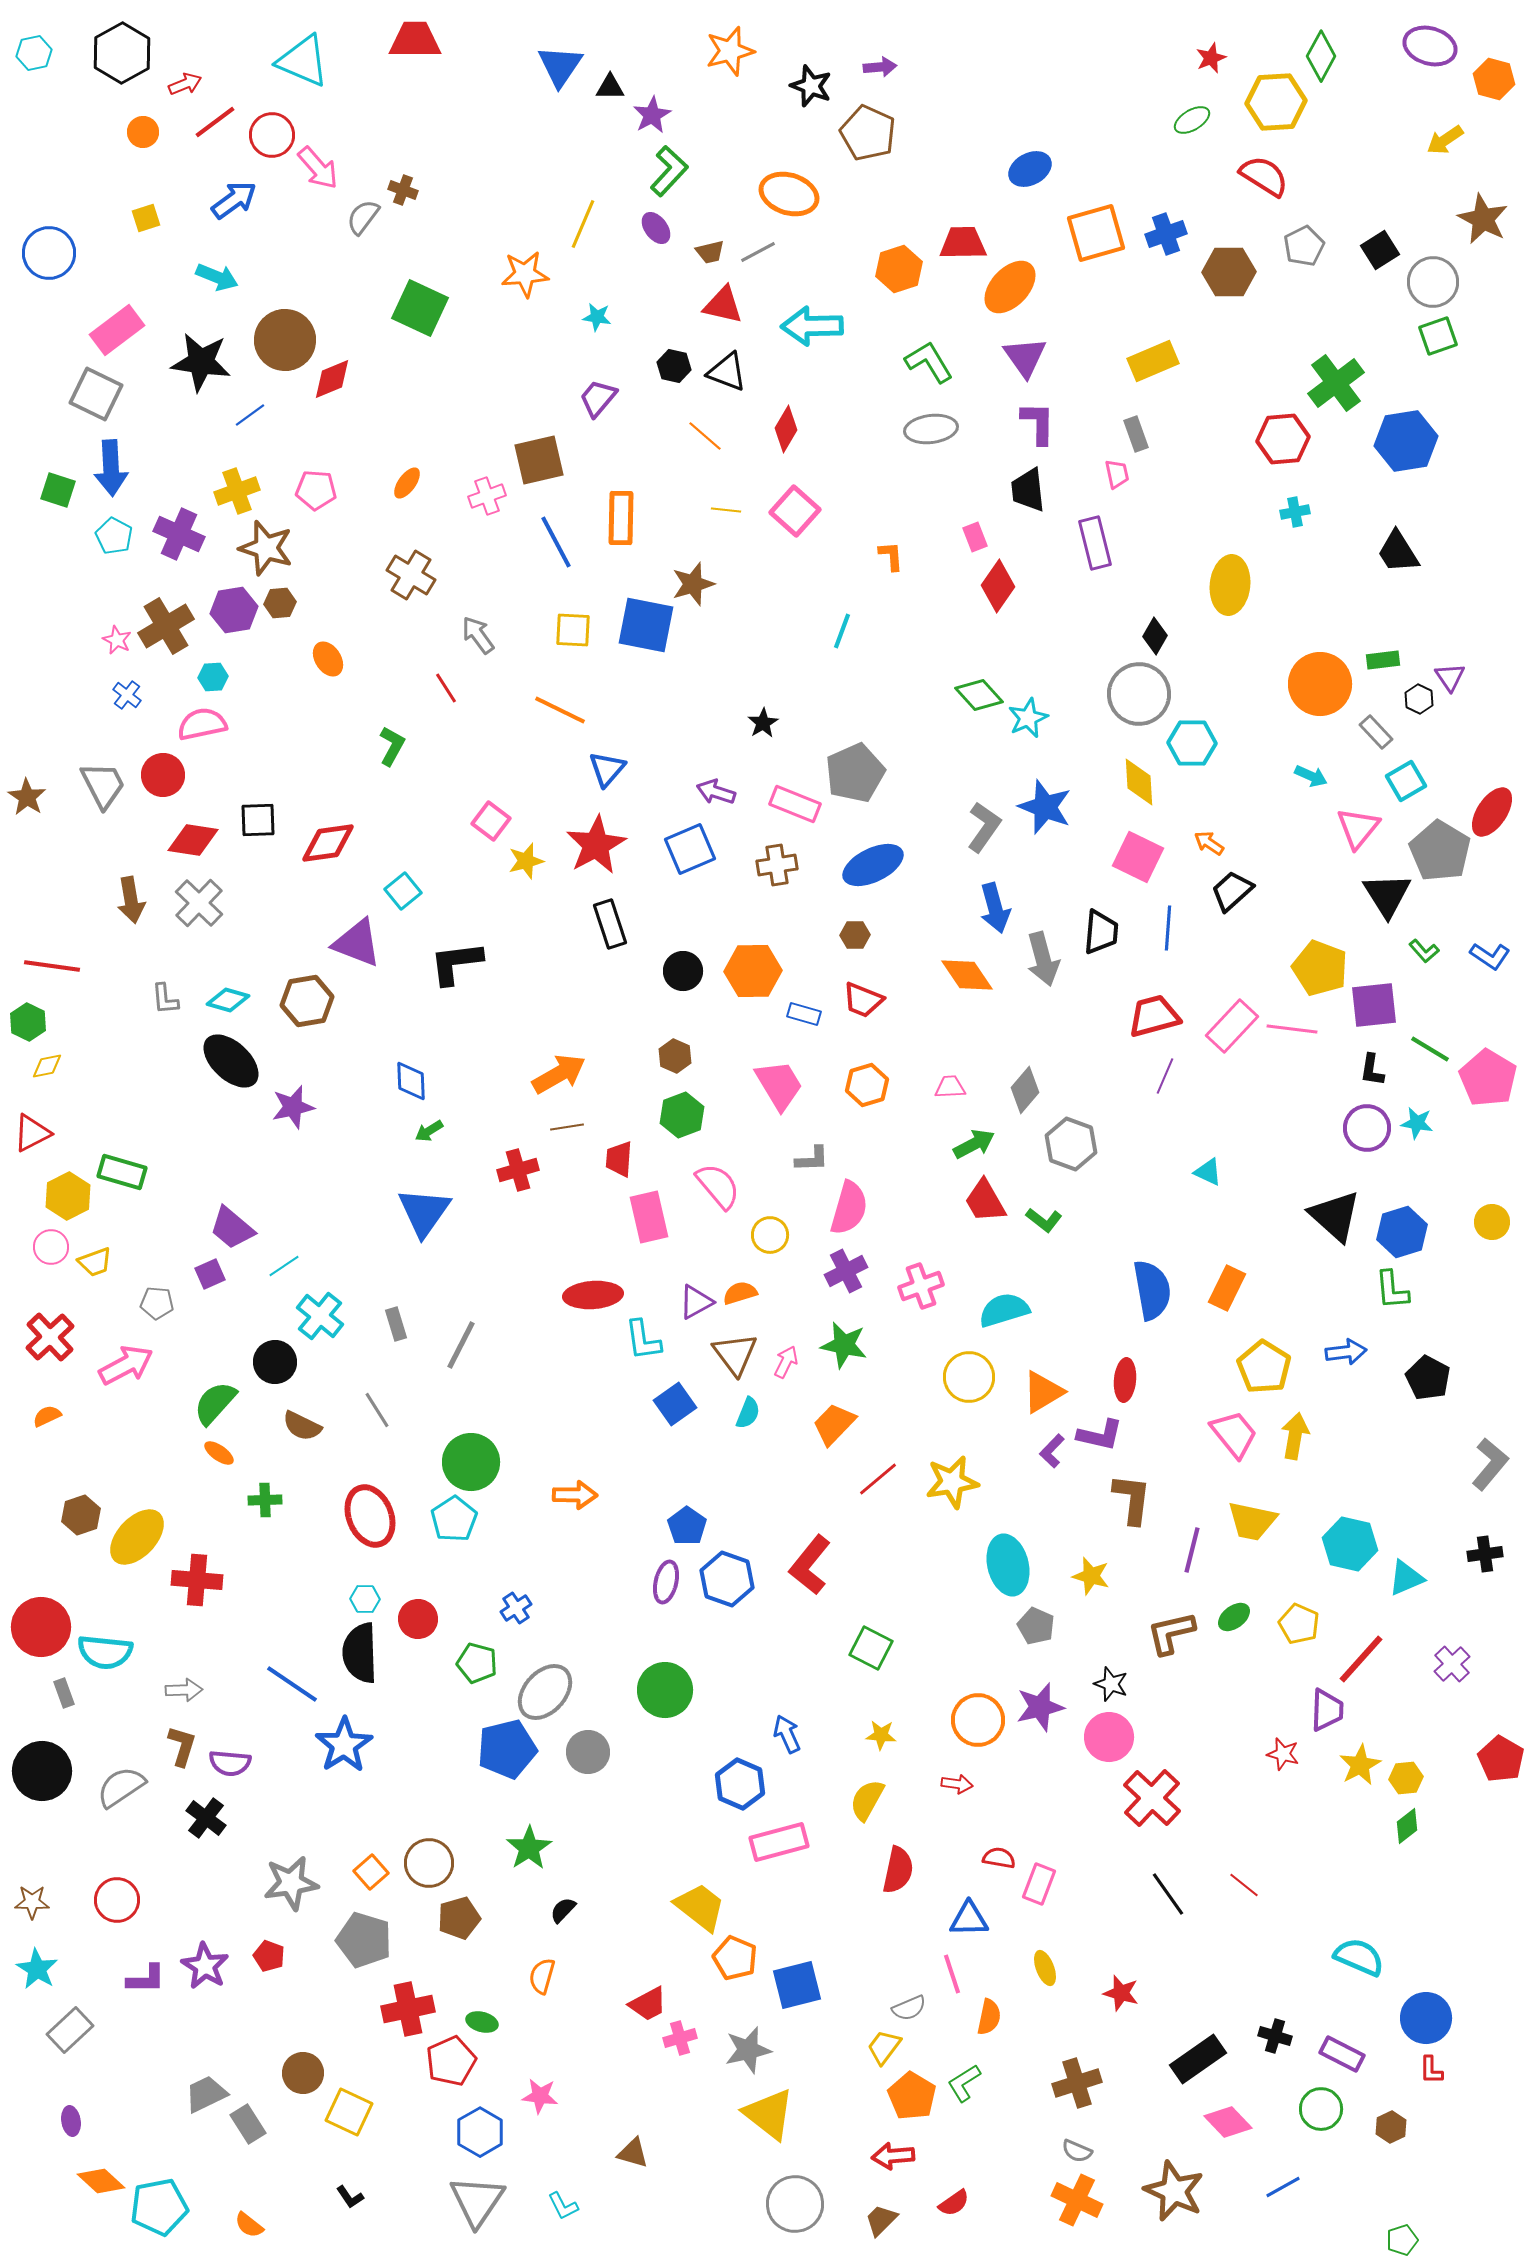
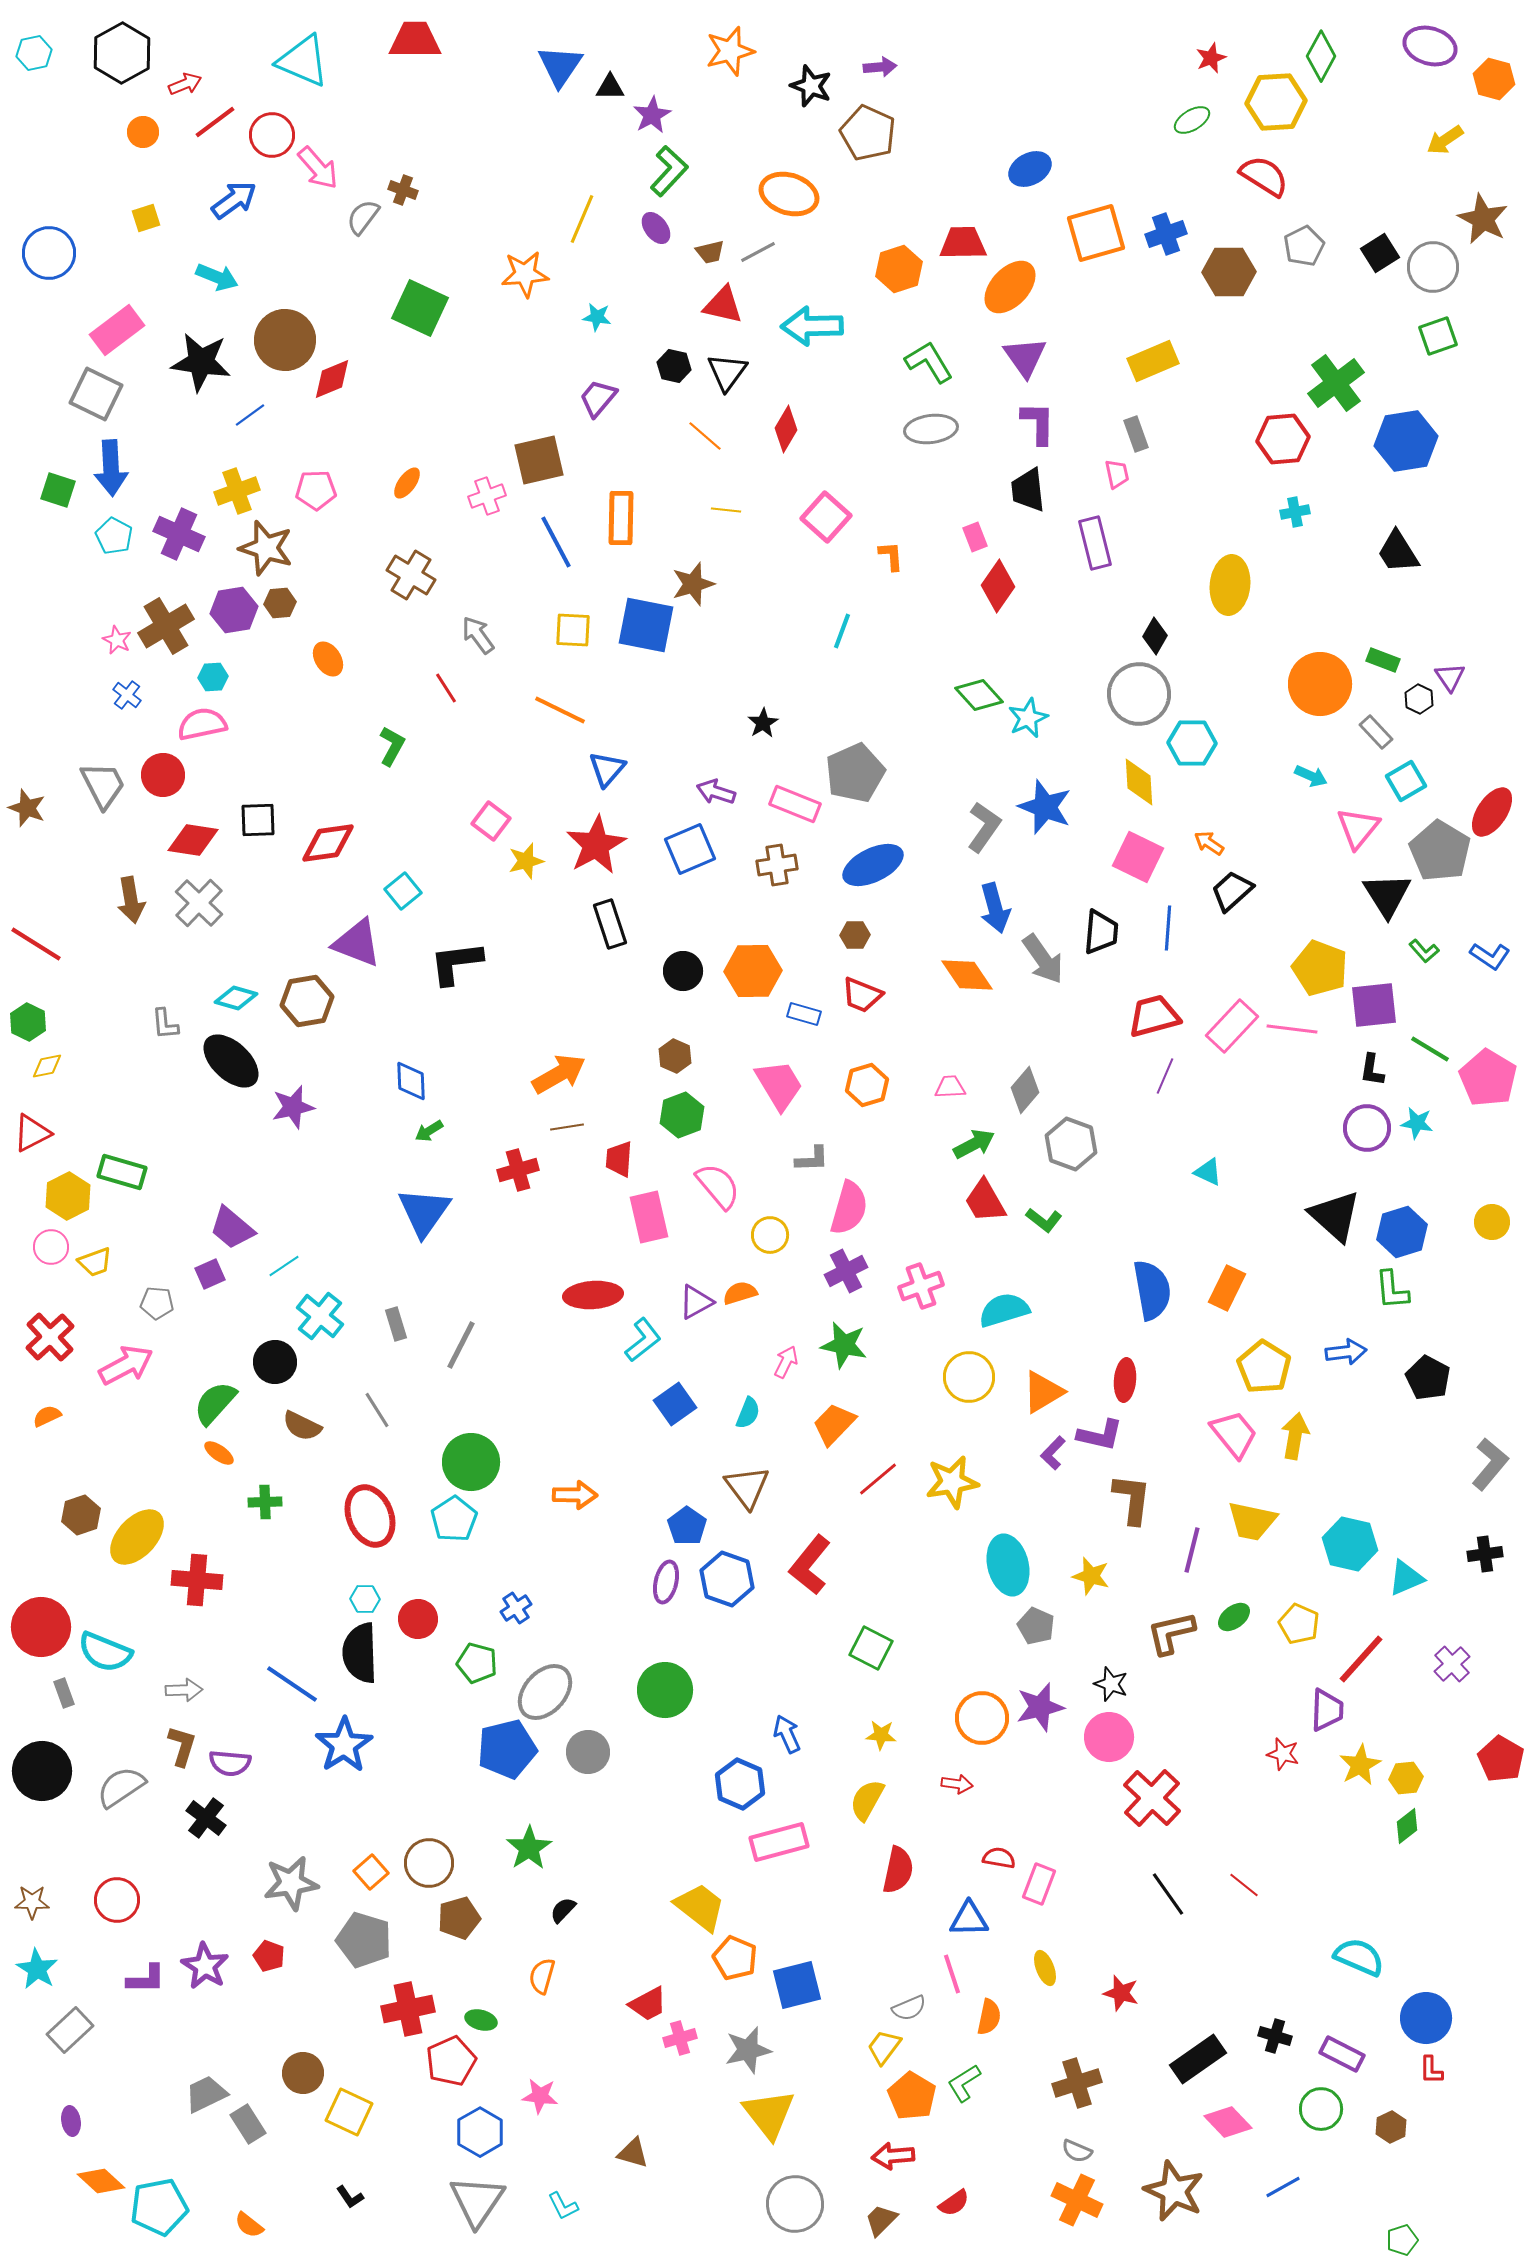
yellow line at (583, 224): moved 1 px left, 5 px up
black square at (1380, 250): moved 3 px down
gray circle at (1433, 282): moved 15 px up
black triangle at (727, 372): rotated 45 degrees clockwise
pink pentagon at (316, 490): rotated 6 degrees counterclockwise
pink square at (795, 511): moved 31 px right, 6 px down
green rectangle at (1383, 660): rotated 28 degrees clockwise
brown star at (27, 797): moved 11 px down; rotated 12 degrees counterclockwise
gray arrow at (1043, 959): rotated 20 degrees counterclockwise
red line at (52, 966): moved 16 px left, 22 px up; rotated 24 degrees clockwise
gray L-shape at (165, 999): moved 25 px down
cyan diamond at (228, 1000): moved 8 px right, 2 px up
red trapezoid at (863, 1000): moved 1 px left, 5 px up
cyan L-shape at (643, 1340): rotated 120 degrees counterclockwise
brown triangle at (735, 1354): moved 12 px right, 133 px down
purple L-shape at (1052, 1451): moved 1 px right, 2 px down
green cross at (265, 1500): moved 2 px down
cyan semicircle at (105, 1652): rotated 16 degrees clockwise
orange circle at (978, 1720): moved 4 px right, 2 px up
green ellipse at (482, 2022): moved 1 px left, 2 px up
yellow triangle at (769, 2114): rotated 14 degrees clockwise
